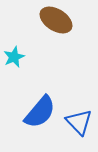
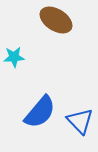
cyan star: rotated 20 degrees clockwise
blue triangle: moved 1 px right, 1 px up
